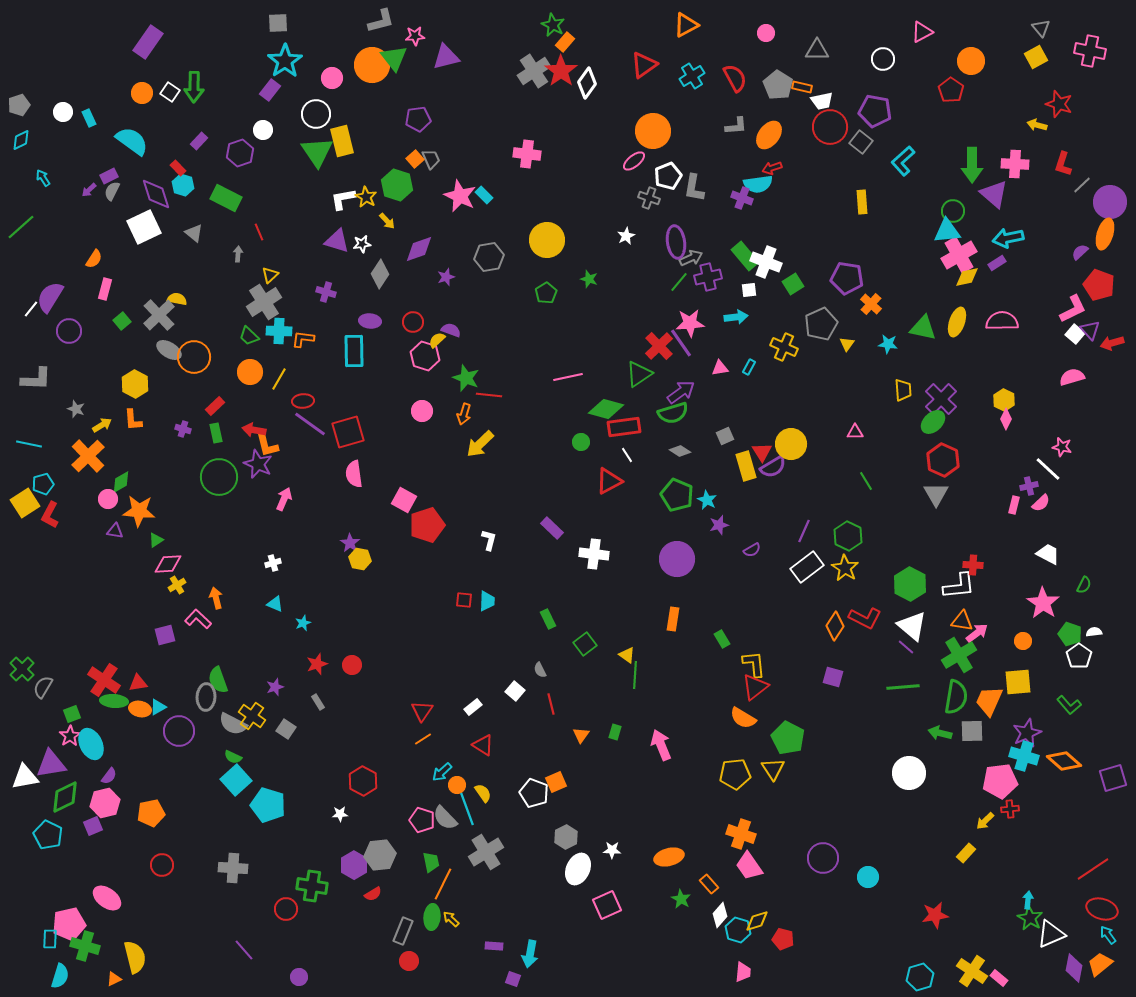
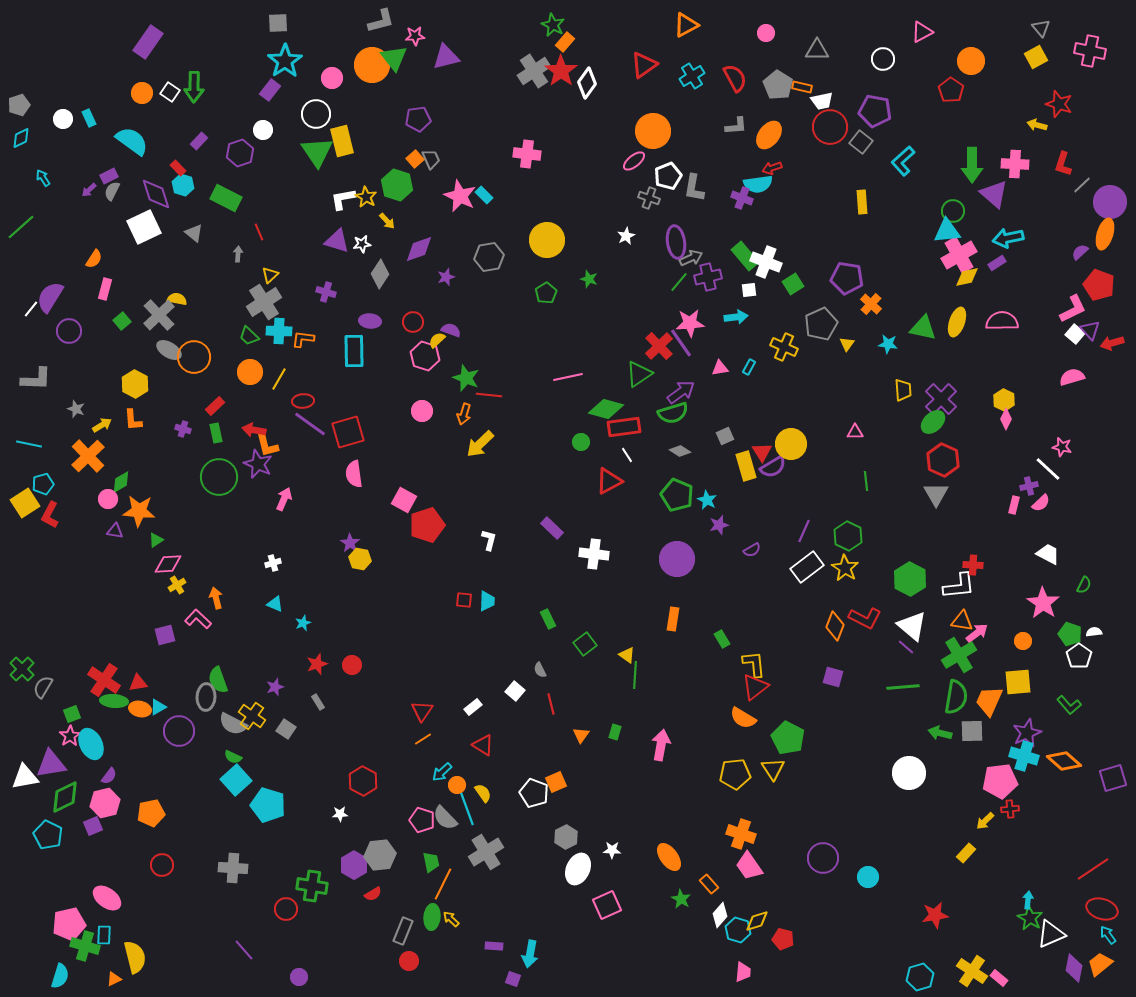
white circle at (63, 112): moved 7 px down
cyan diamond at (21, 140): moved 2 px up
green line at (866, 481): rotated 24 degrees clockwise
green hexagon at (910, 584): moved 5 px up
orange diamond at (835, 626): rotated 12 degrees counterclockwise
pink arrow at (661, 745): rotated 32 degrees clockwise
orange ellipse at (669, 857): rotated 68 degrees clockwise
cyan rectangle at (50, 939): moved 54 px right, 4 px up
